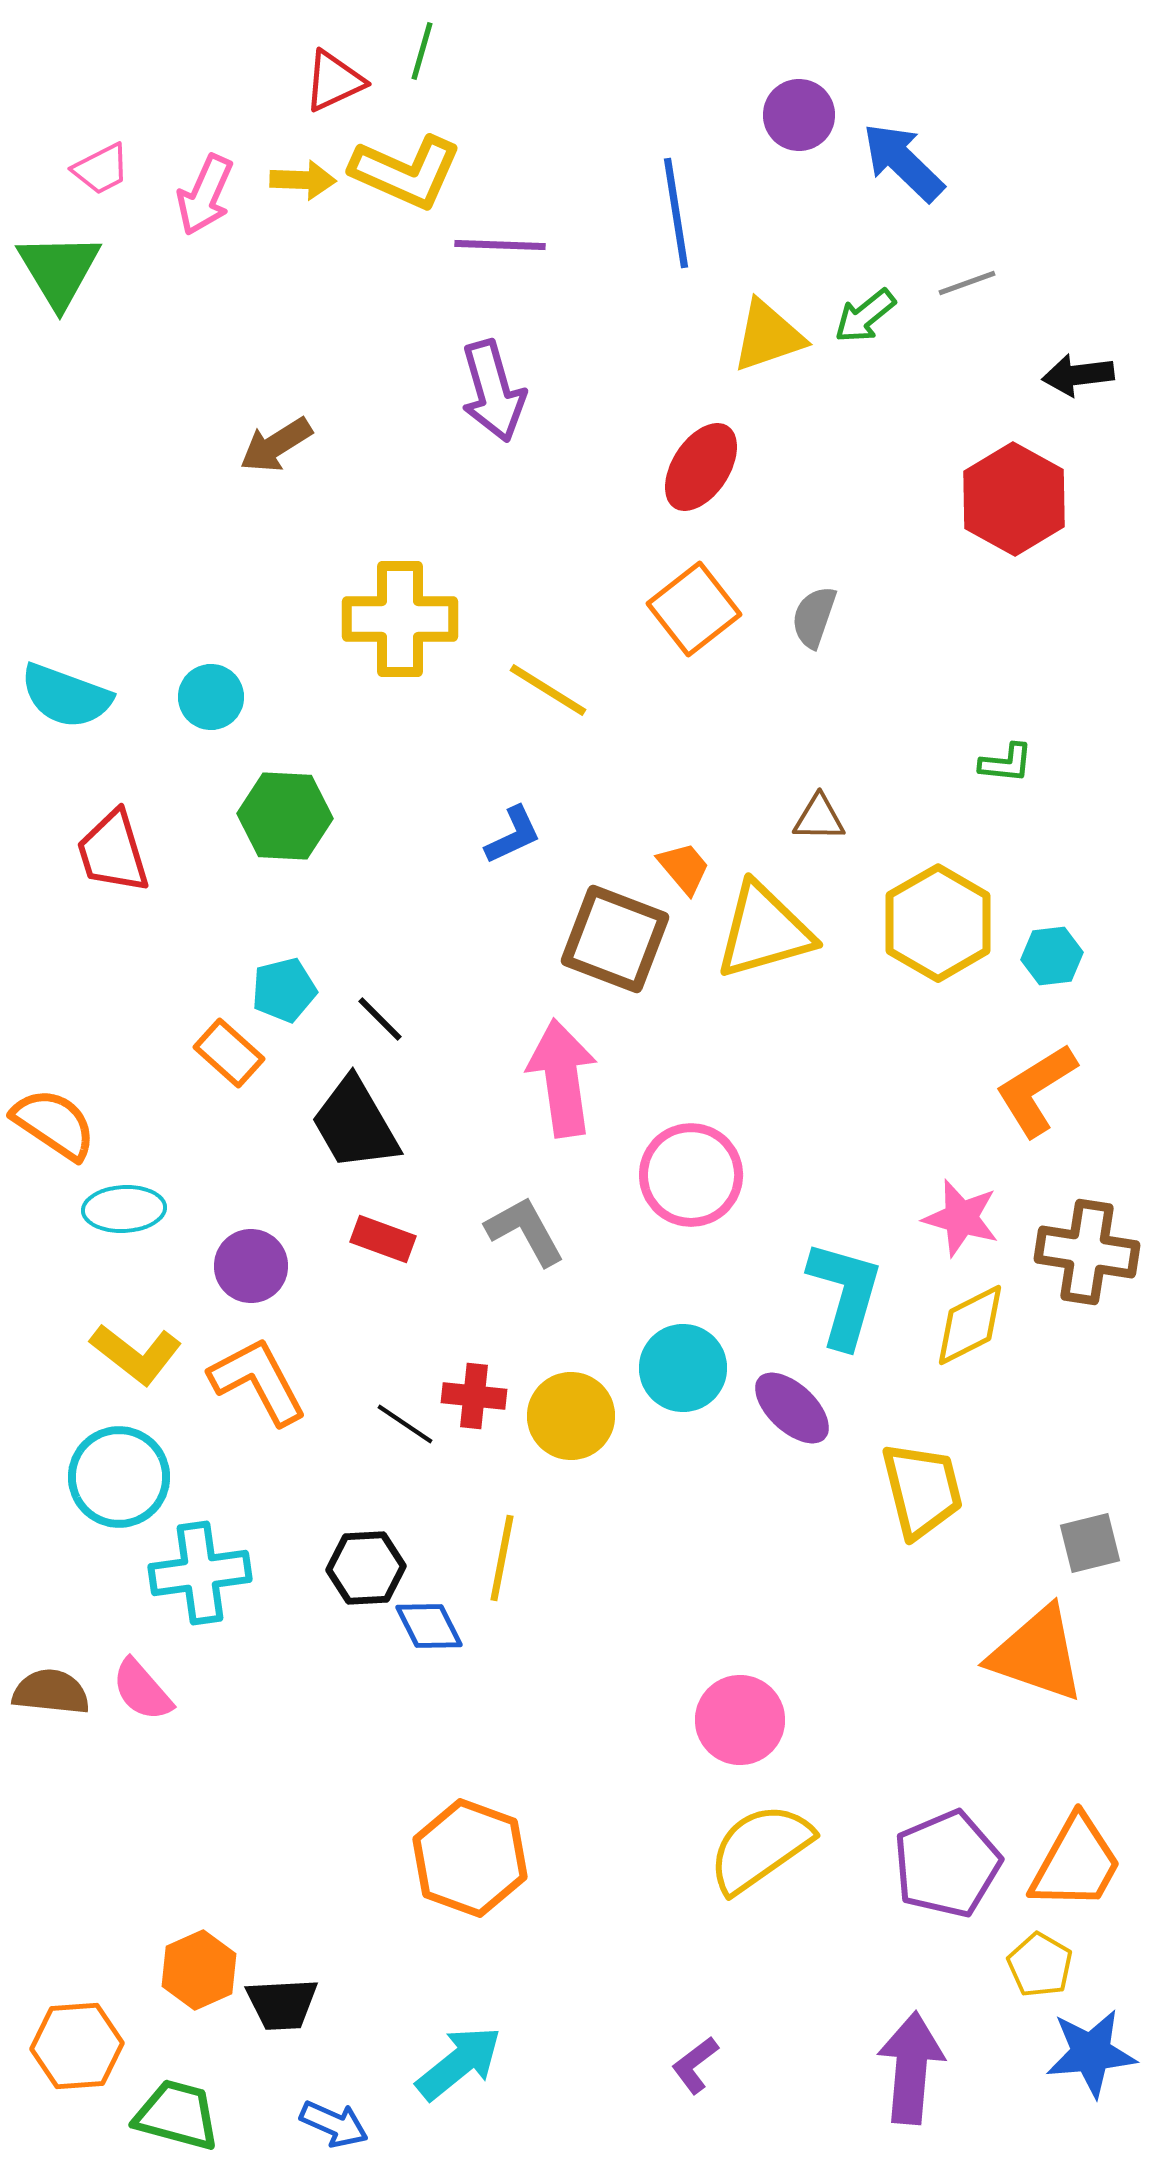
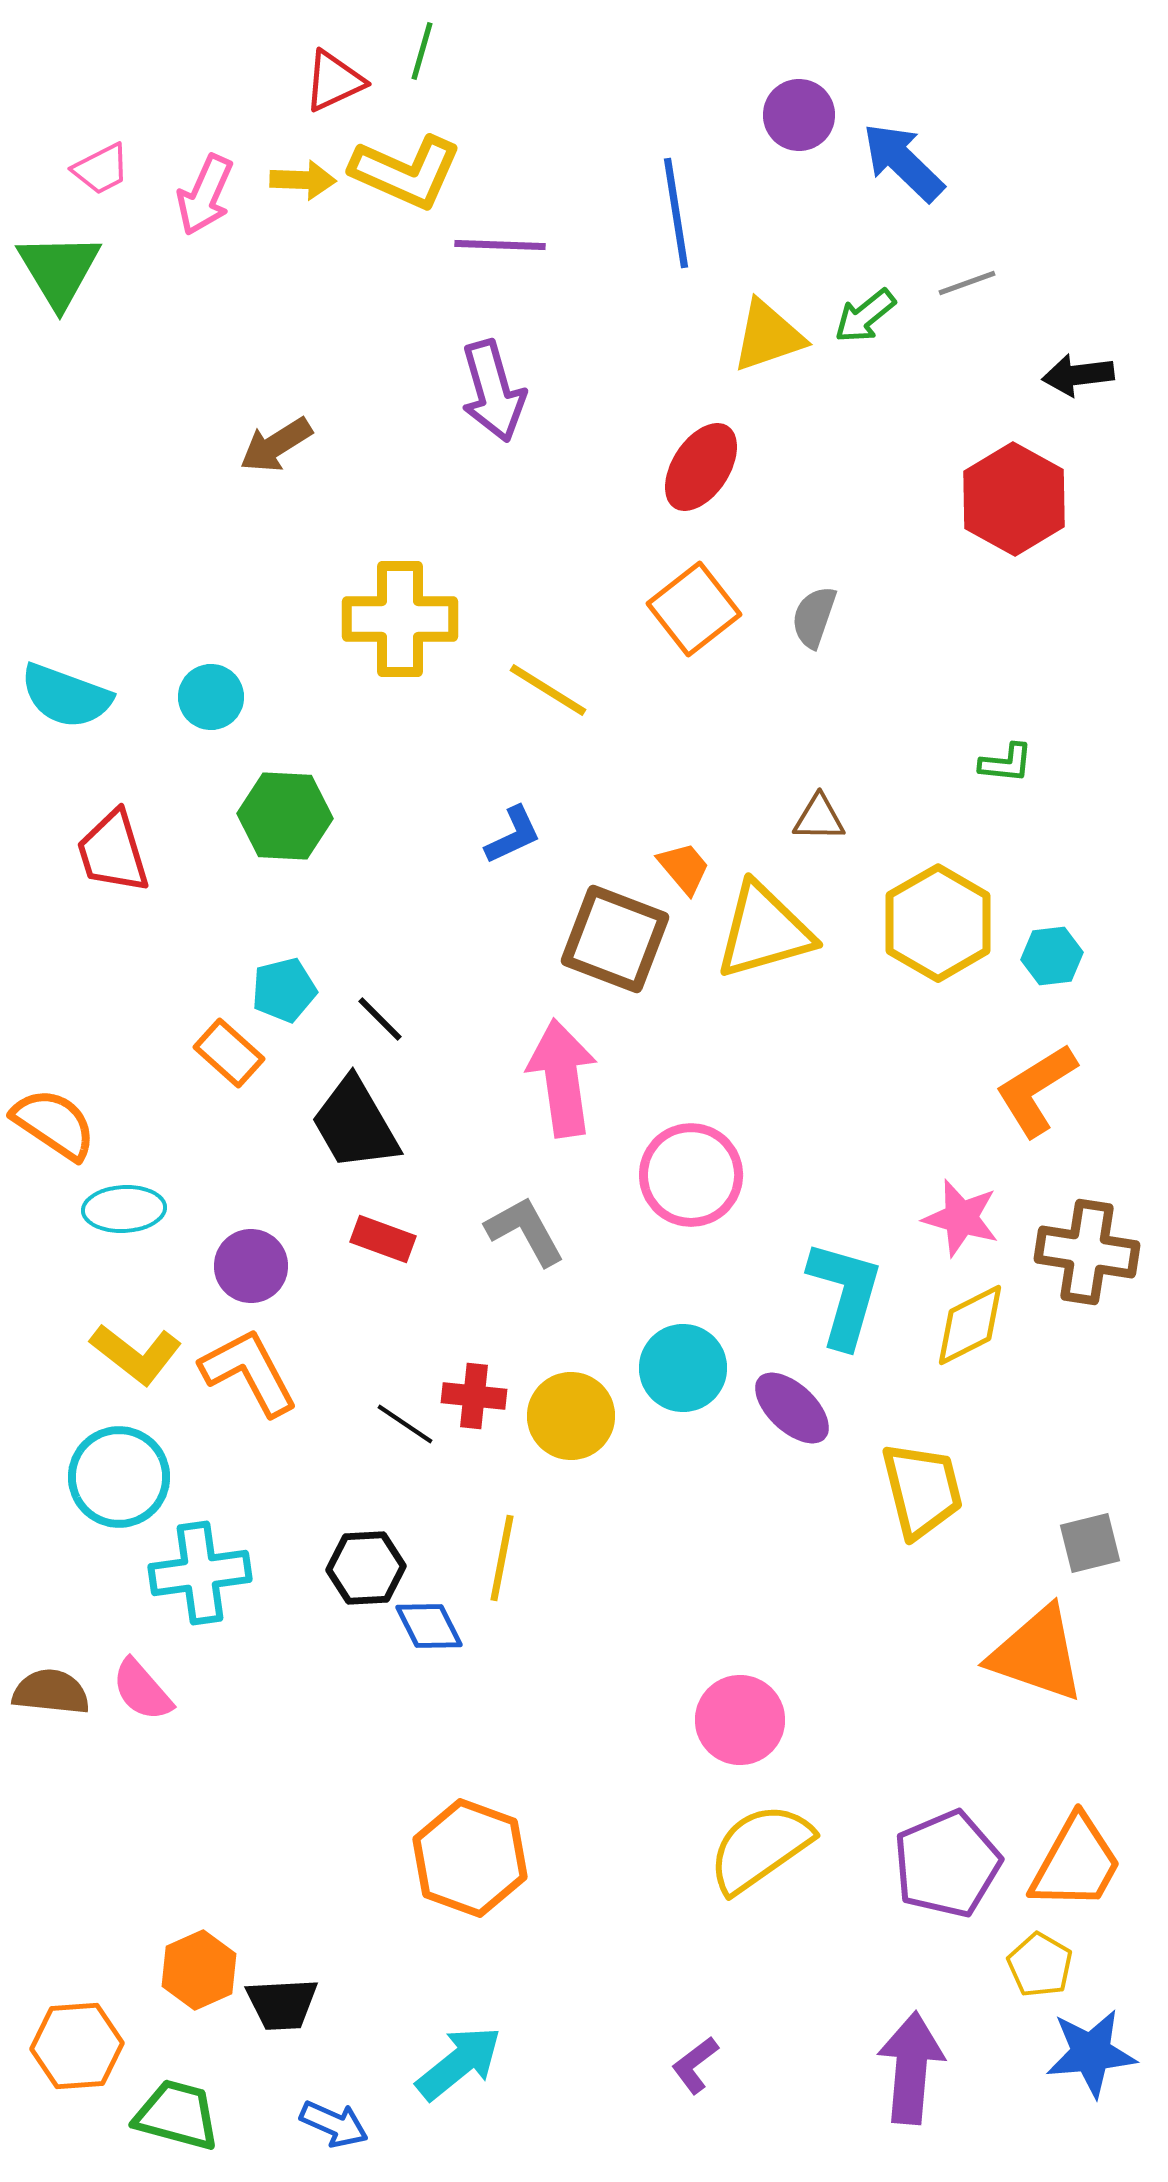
orange L-shape at (258, 1381): moved 9 px left, 9 px up
